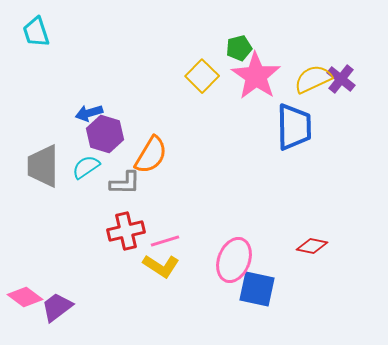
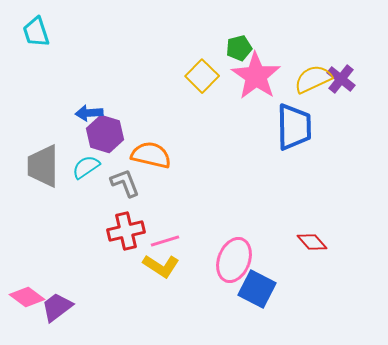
blue arrow: rotated 12 degrees clockwise
orange semicircle: rotated 108 degrees counterclockwise
gray L-shape: rotated 112 degrees counterclockwise
red diamond: moved 4 px up; rotated 36 degrees clockwise
blue square: rotated 15 degrees clockwise
pink diamond: moved 2 px right
